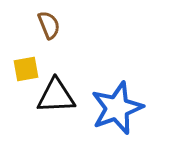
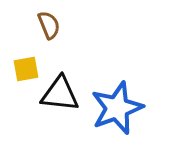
black triangle: moved 4 px right, 2 px up; rotated 9 degrees clockwise
